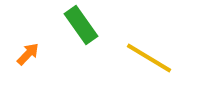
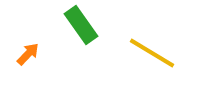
yellow line: moved 3 px right, 5 px up
